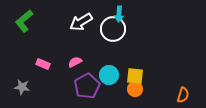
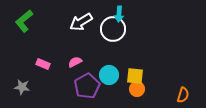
orange circle: moved 2 px right
